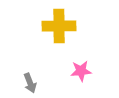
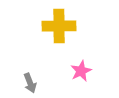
pink star: rotated 20 degrees counterclockwise
